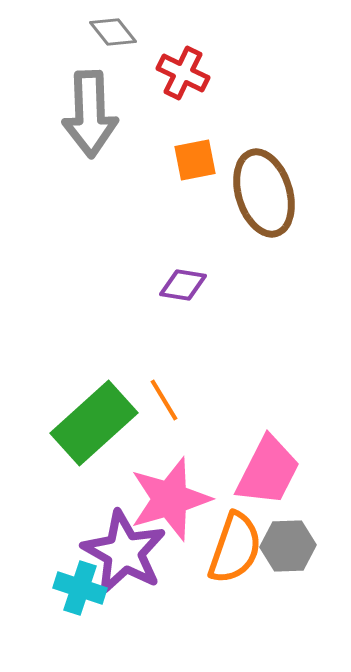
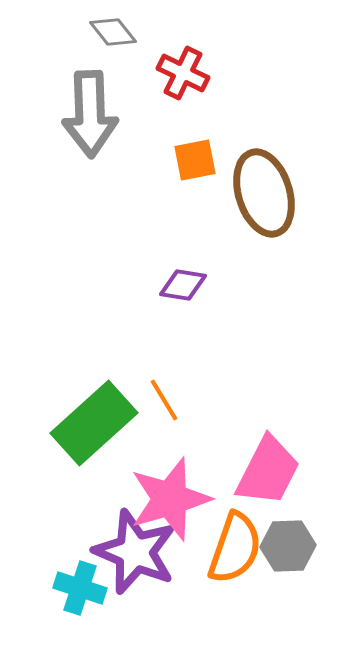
purple star: moved 11 px right; rotated 6 degrees counterclockwise
